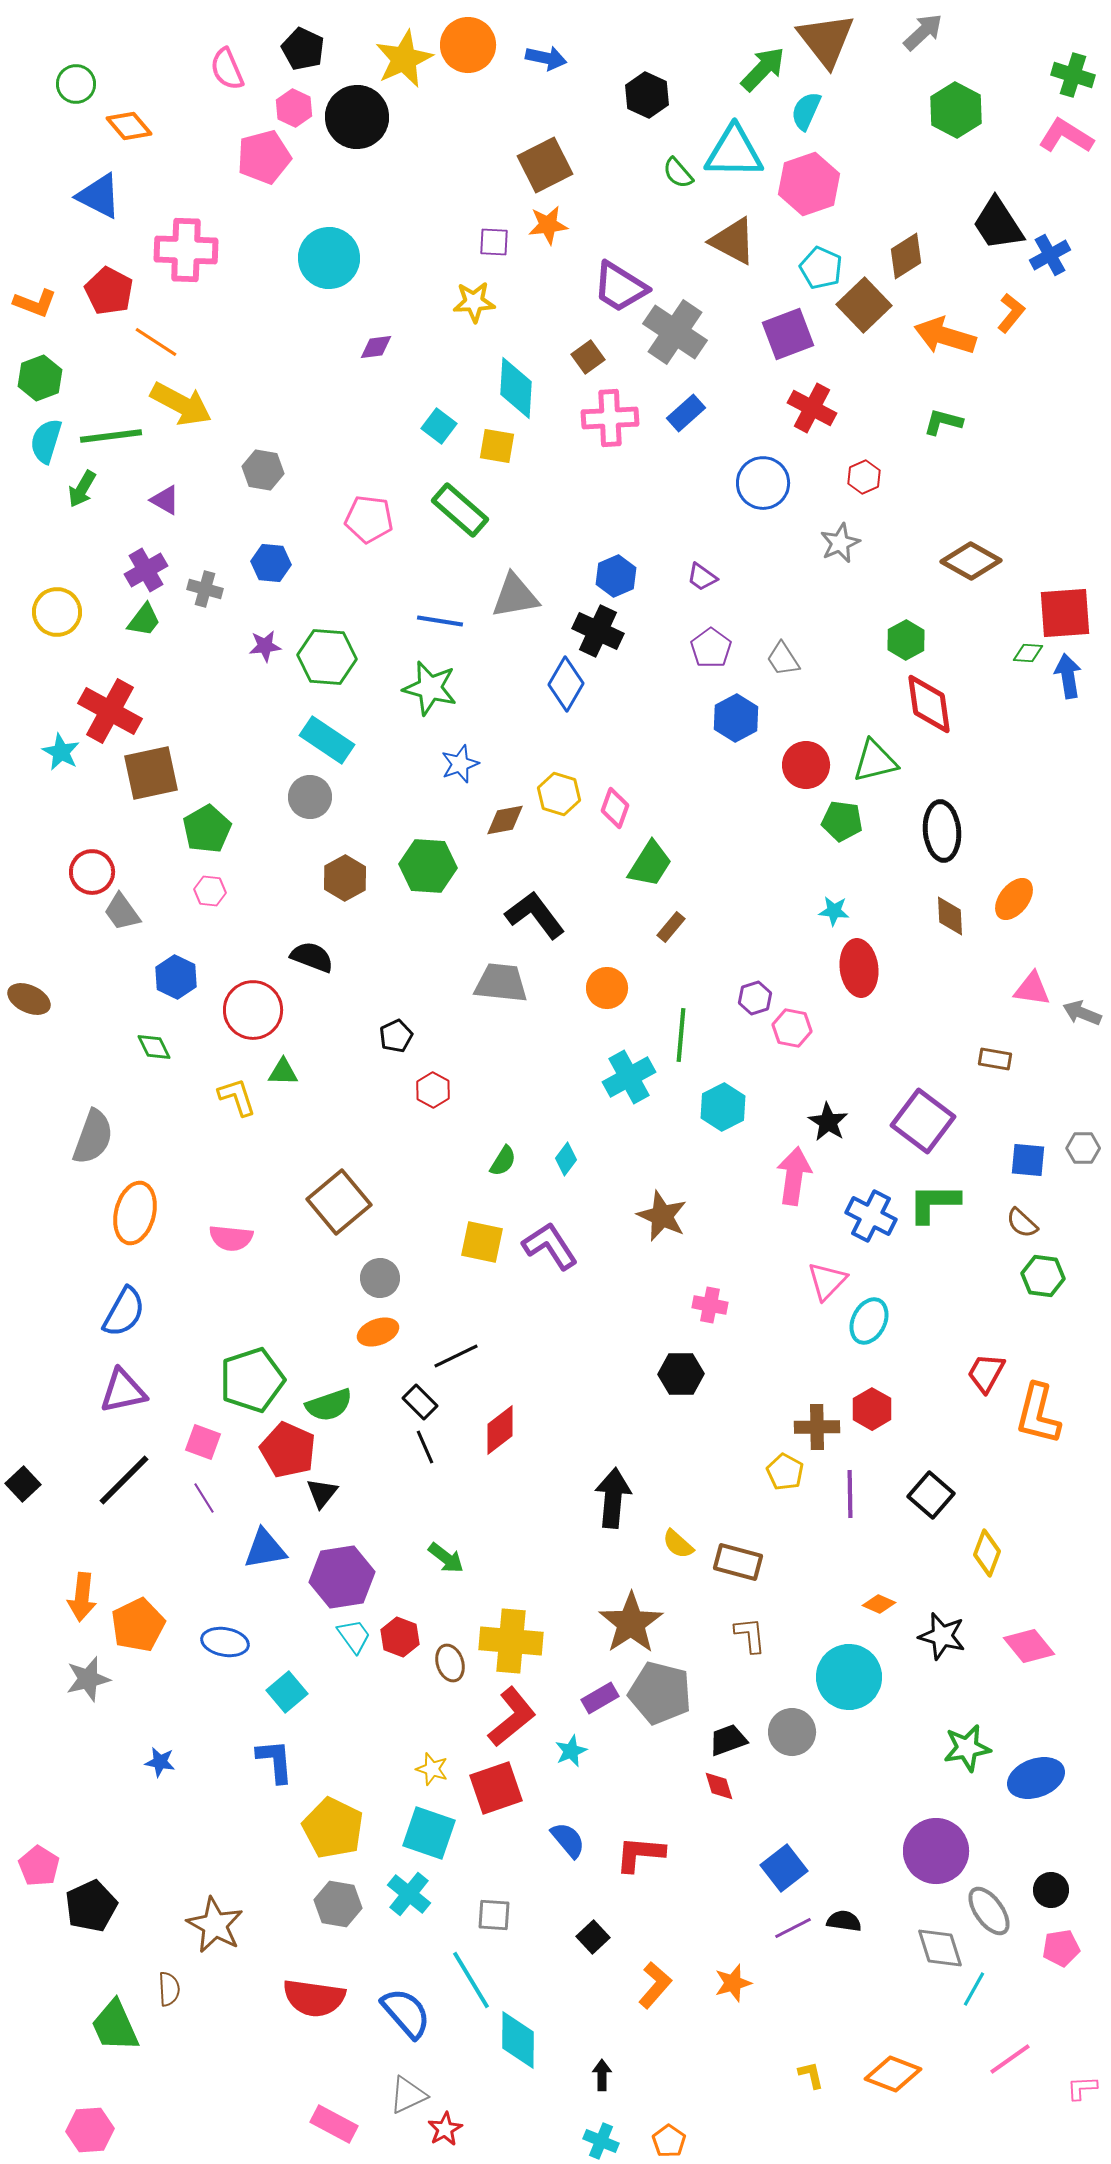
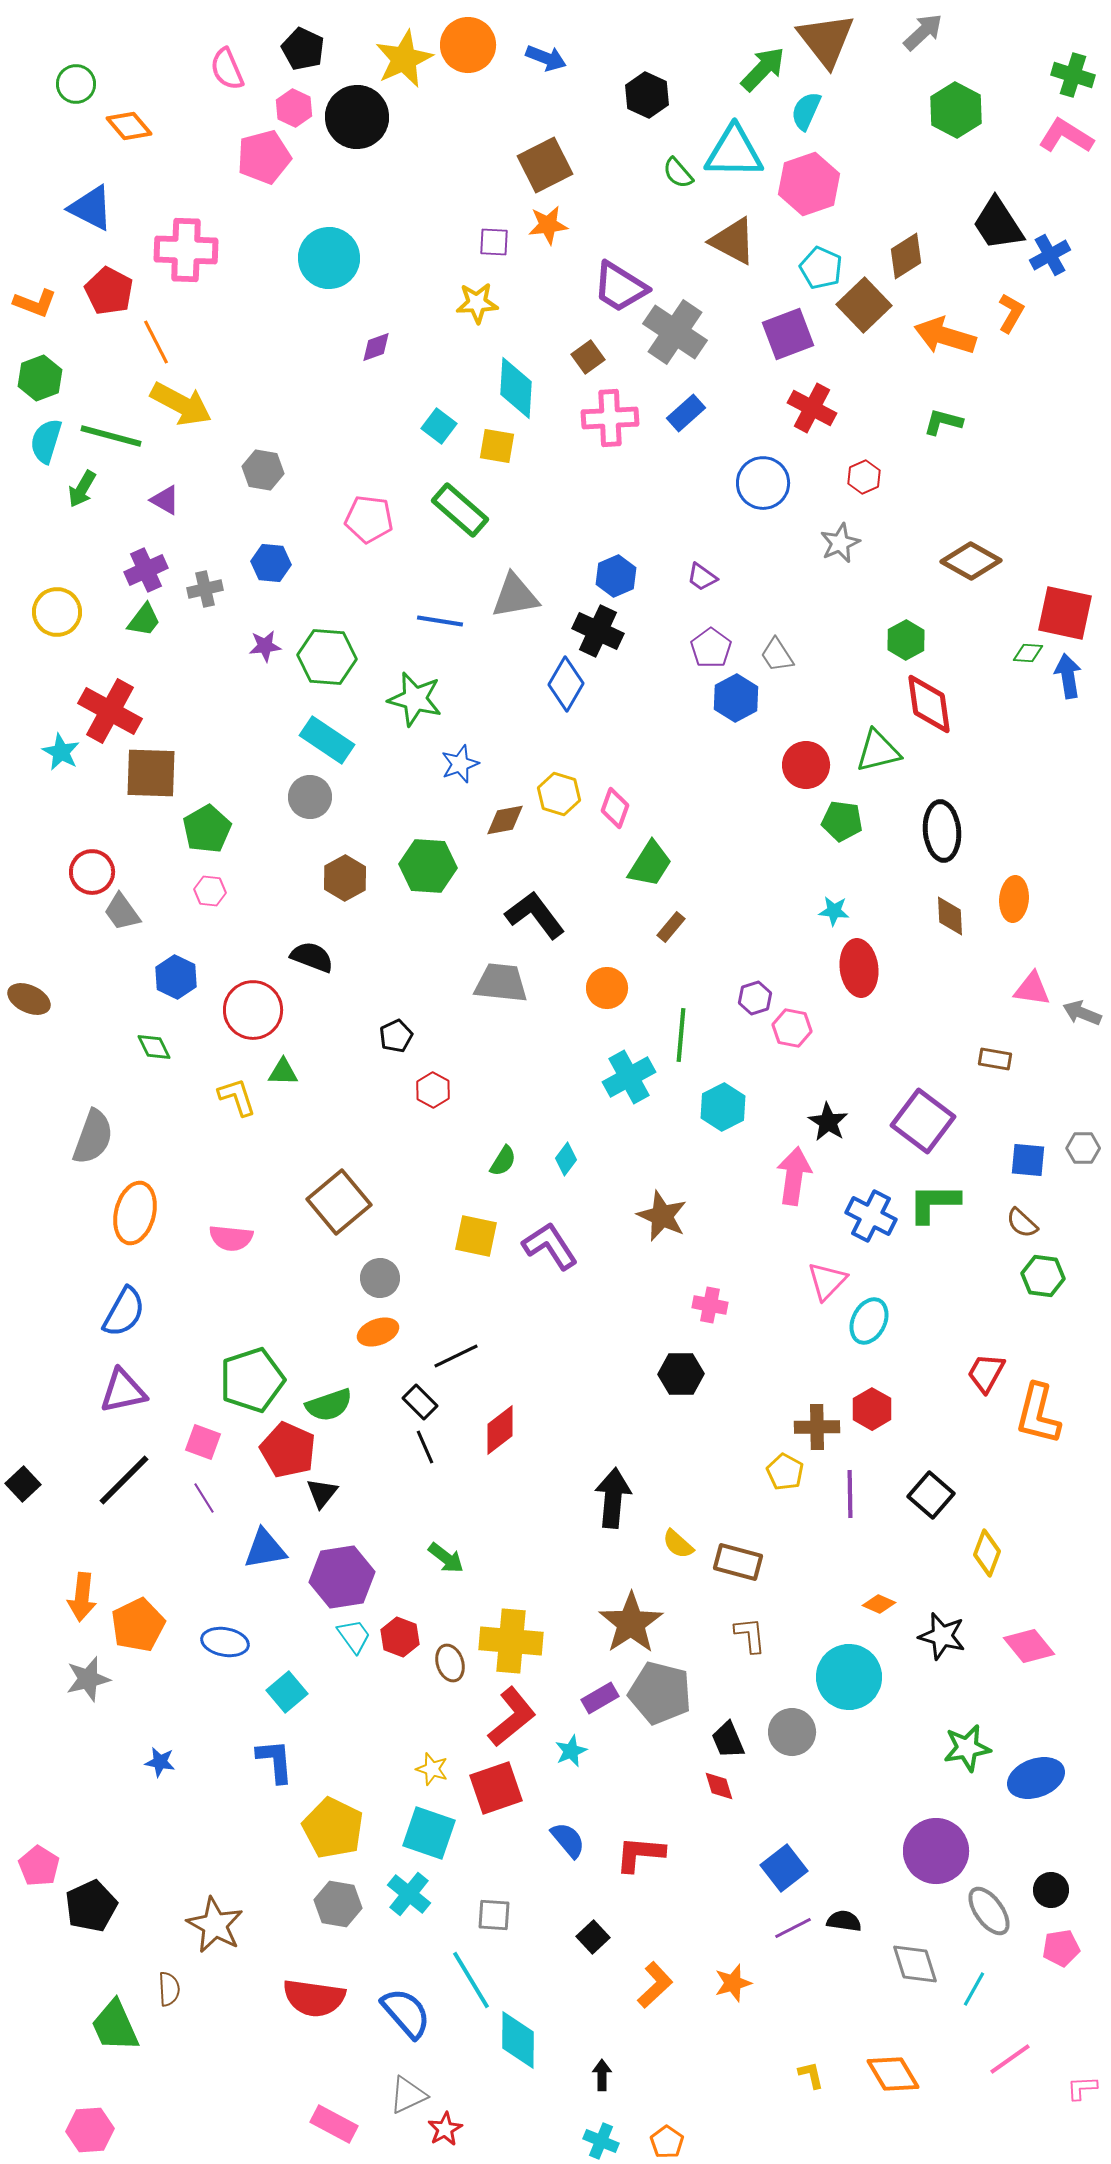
blue arrow at (546, 58): rotated 9 degrees clockwise
blue triangle at (99, 196): moved 8 px left, 12 px down
yellow star at (474, 302): moved 3 px right, 1 px down
orange L-shape at (1011, 313): rotated 9 degrees counterclockwise
orange line at (156, 342): rotated 30 degrees clockwise
purple diamond at (376, 347): rotated 12 degrees counterclockwise
green line at (111, 436): rotated 22 degrees clockwise
purple cross at (146, 570): rotated 6 degrees clockwise
gray cross at (205, 589): rotated 28 degrees counterclockwise
red square at (1065, 613): rotated 16 degrees clockwise
gray trapezoid at (783, 659): moved 6 px left, 4 px up
green star at (430, 688): moved 15 px left, 11 px down
blue hexagon at (736, 718): moved 20 px up
green triangle at (875, 761): moved 3 px right, 10 px up
brown square at (151, 773): rotated 14 degrees clockwise
orange ellipse at (1014, 899): rotated 33 degrees counterclockwise
yellow square at (482, 1242): moved 6 px left, 6 px up
black trapezoid at (728, 1740): rotated 93 degrees counterclockwise
gray diamond at (940, 1948): moved 25 px left, 16 px down
orange L-shape at (655, 1985): rotated 6 degrees clockwise
orange diamond at (893, 2074): rotated 38 degrees clockwise
orange pentagon at (669, 2141): moved 2 px left, 1 px down
